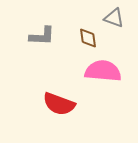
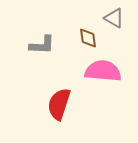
gray triangle: rotated 10 degrees clockwise
gray L-shape: moved 9 px down
red semicircle: rotated 88 degrees clockwise
